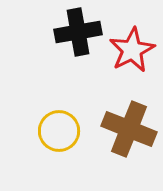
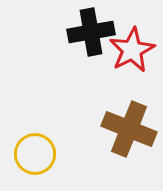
black cross: moved 13 px right
yellow circle: moved 24 px left, 23 px down
